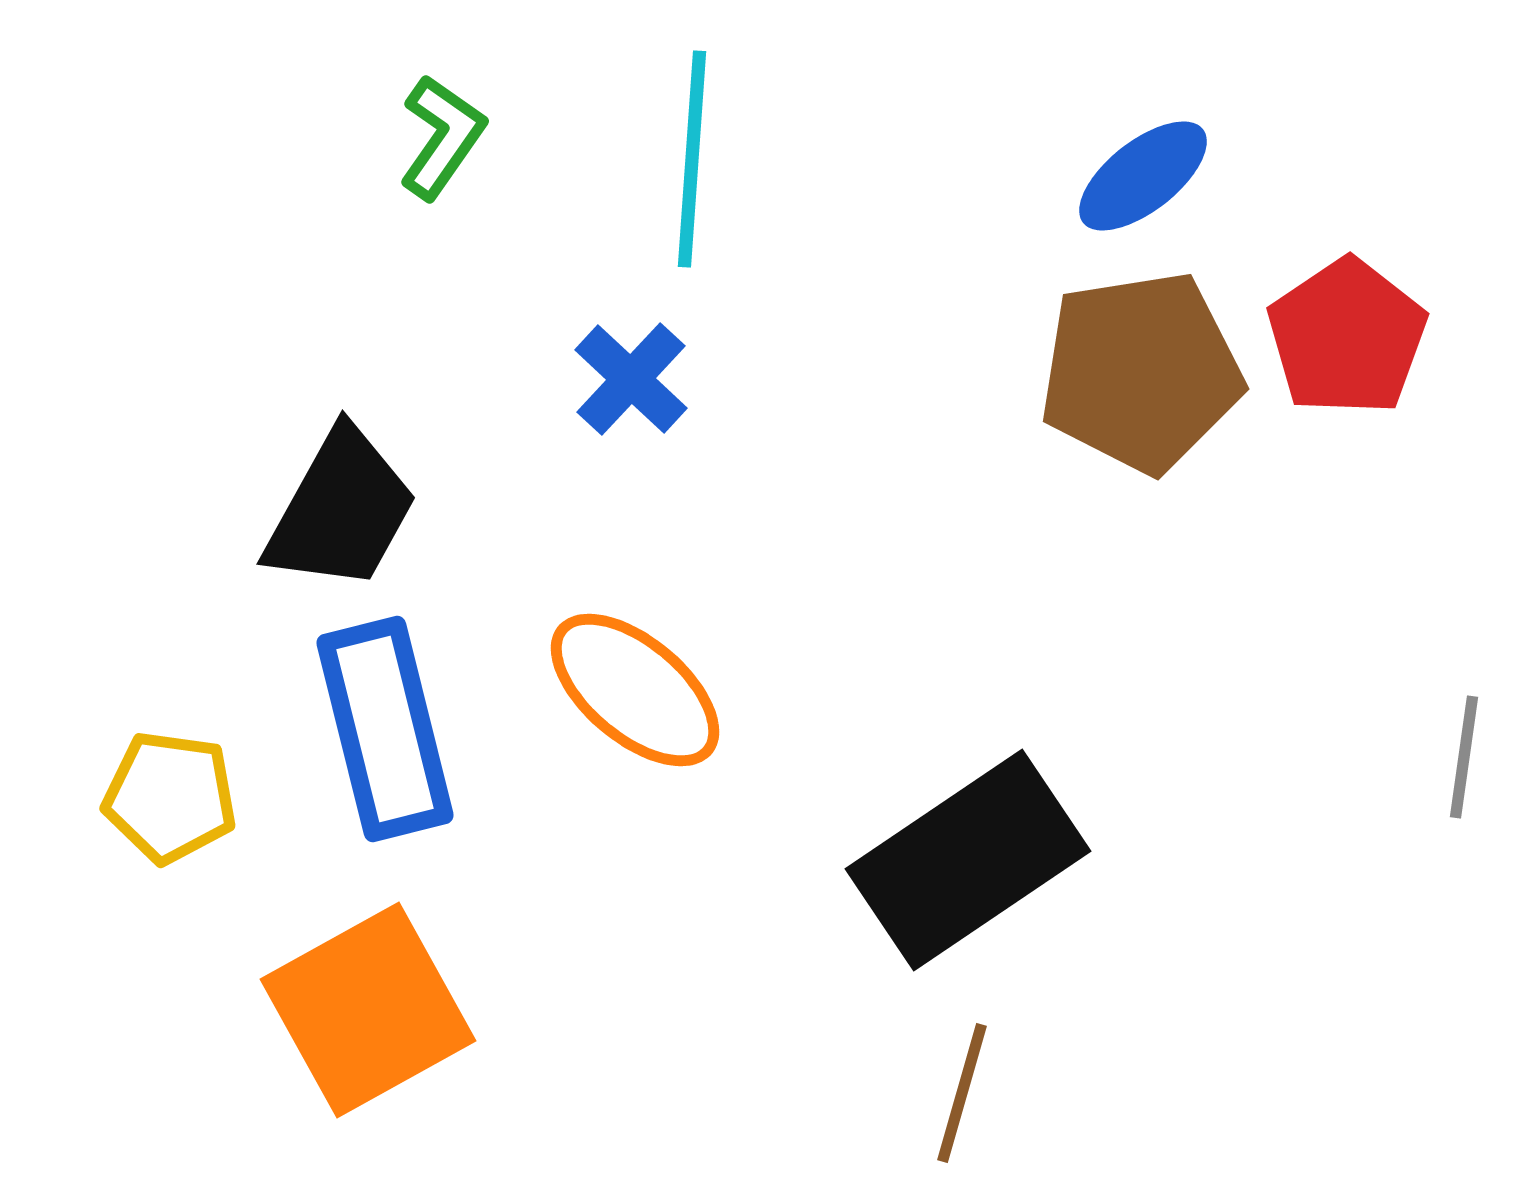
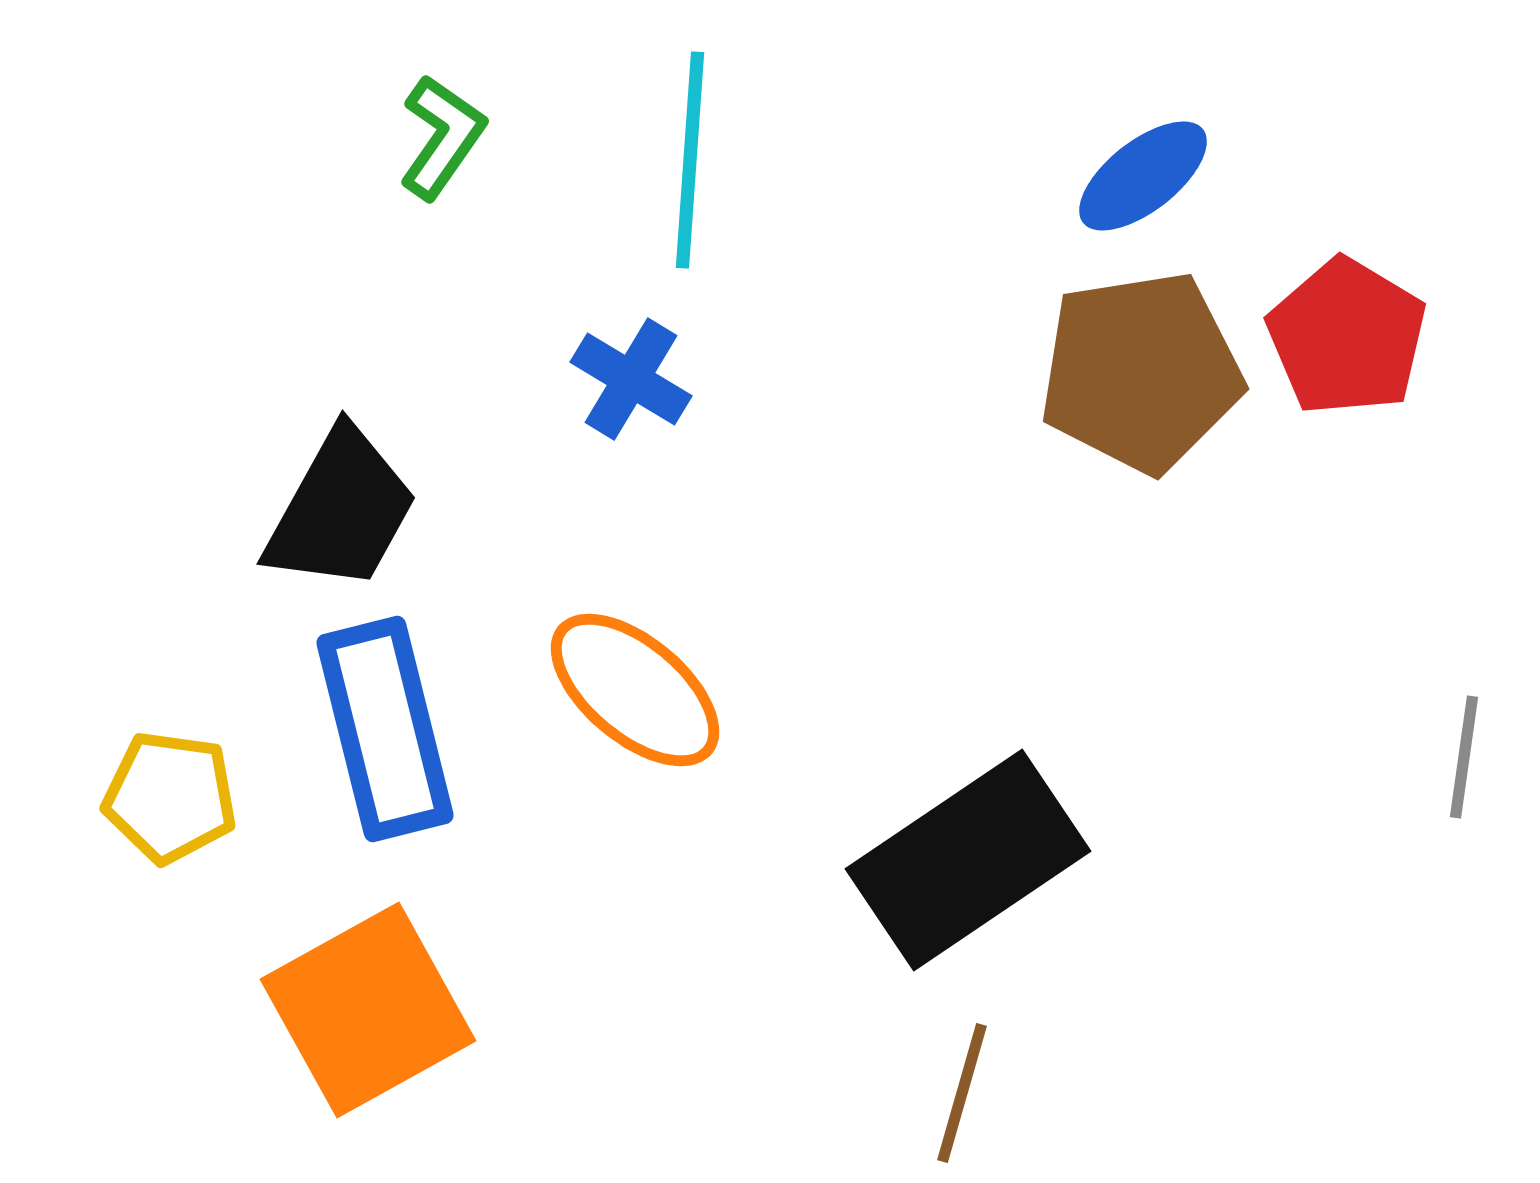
cyan line: moved 2 px left, 1 px down
red pentagon: rotated 7 degrees counterclockwise
blue cross: rotated 12 degrees counterclockwise
